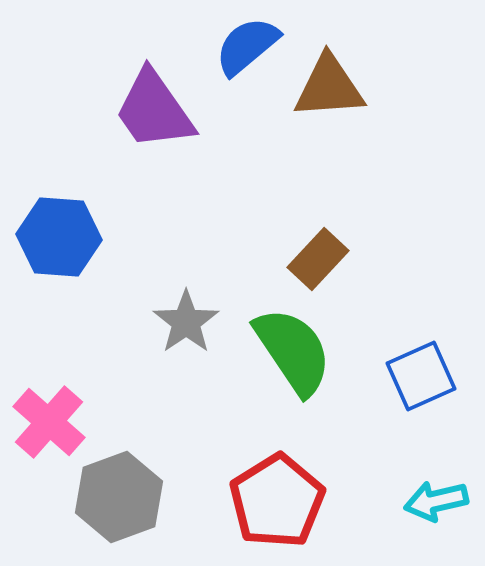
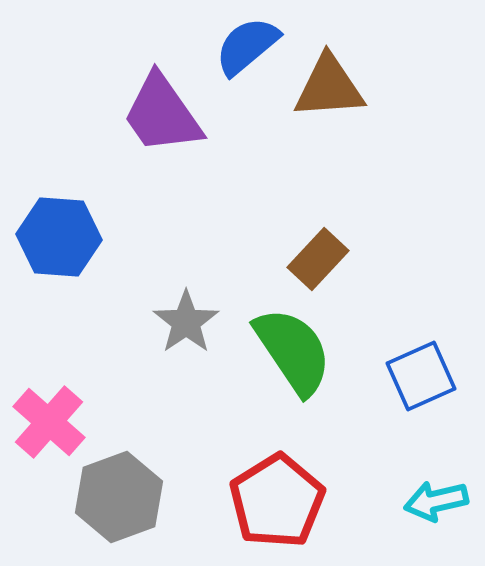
purple trapezoid: moved 8 px right, 4 px down
